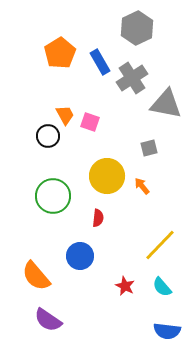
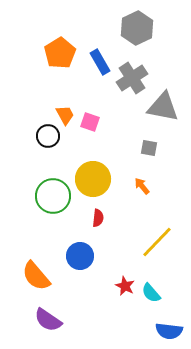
gray triangle: moved 3 px left, 3 px down
gray square: rotated 24 degrees clockwise
yellow circle: moved 14 px left, 3 px down
yellow line: moved 3 px left, 3 px up
cyan semicircle: moved 11 px left, 6 px down
blue semicircle: moved 2 px right
